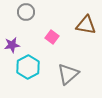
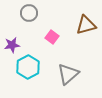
gray circle: moved 3 px right, 1 px down
brown triangle: rotated 25 degrees counterclockwise
